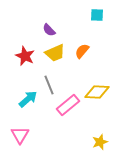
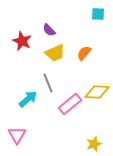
cyan square: moved 1 px right, 1 px up
orange semicircle: moved 2 px right, 2 px down
red star: moved 3 px left, 15 px up
gray line: moved 1 px left, 2 px up
pink rectangle: moved 2 px right, 1 px up
pink triangle: moved 3 px left
yellow star: moved 6 px left, 2 px down
